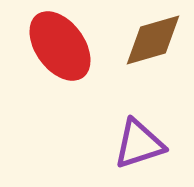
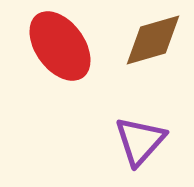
purple triangle: moved 1 px right, 3 px up; rotated 30 degrees counterclockwise
